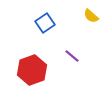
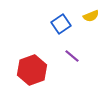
yellow semicircle: rotated 63 degrees counterclockwise
blue square: moved 16 px right, 1 px down
